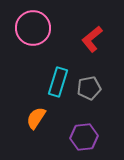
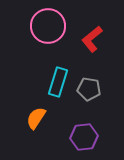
pink circle: moved 15 px right, 2 px up
gray pentagon: moved 1 px down; rotated 20 degrees clockwise
